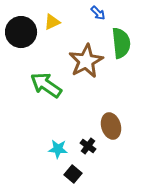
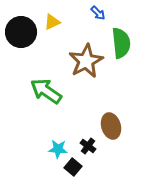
green arrow: moved 6 px down
black square: moved 7 px up
